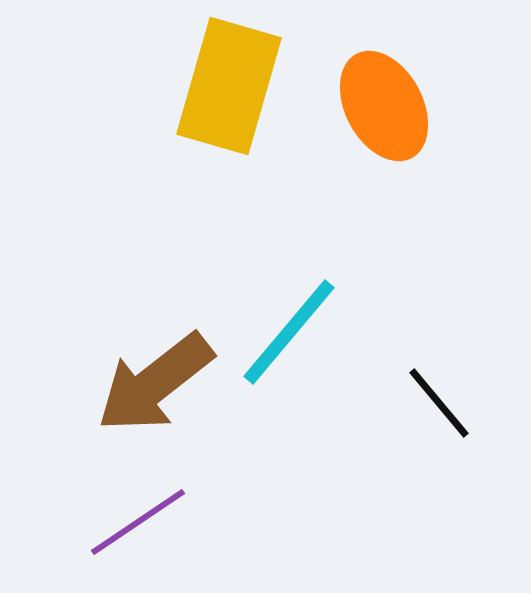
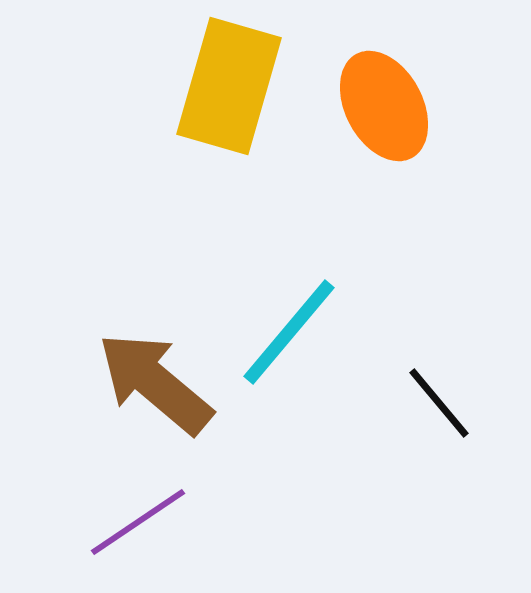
brown arrow: rotated 78 degrees clockwise
